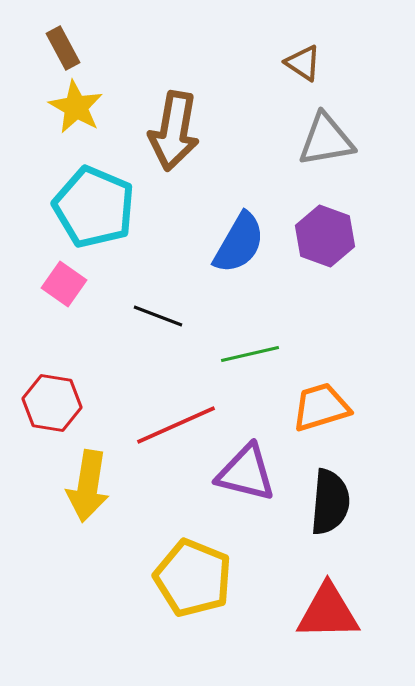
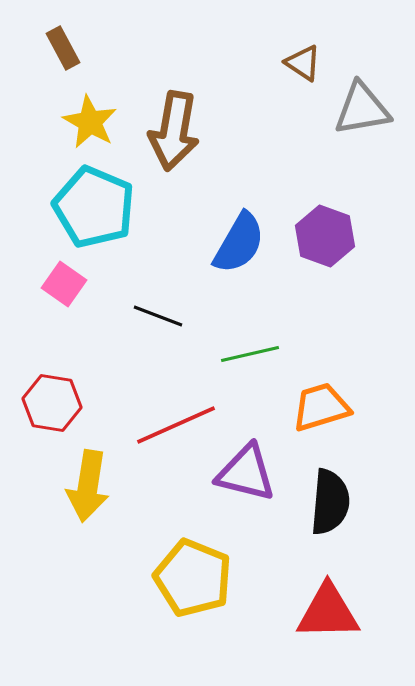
yellow star: moved 14 px right, 15 px down
gray triangle: moved 36 px right, 31 px up
